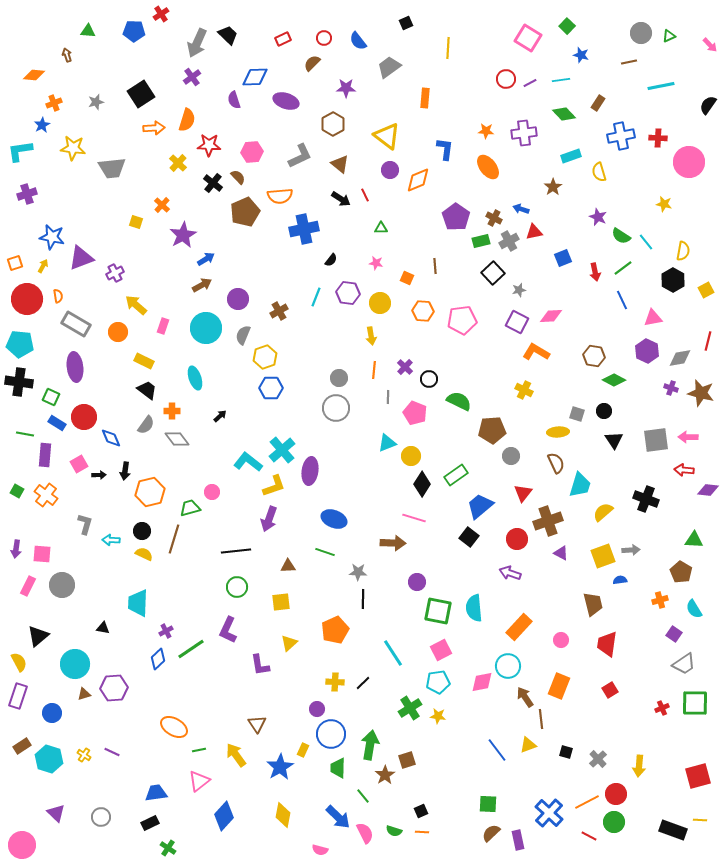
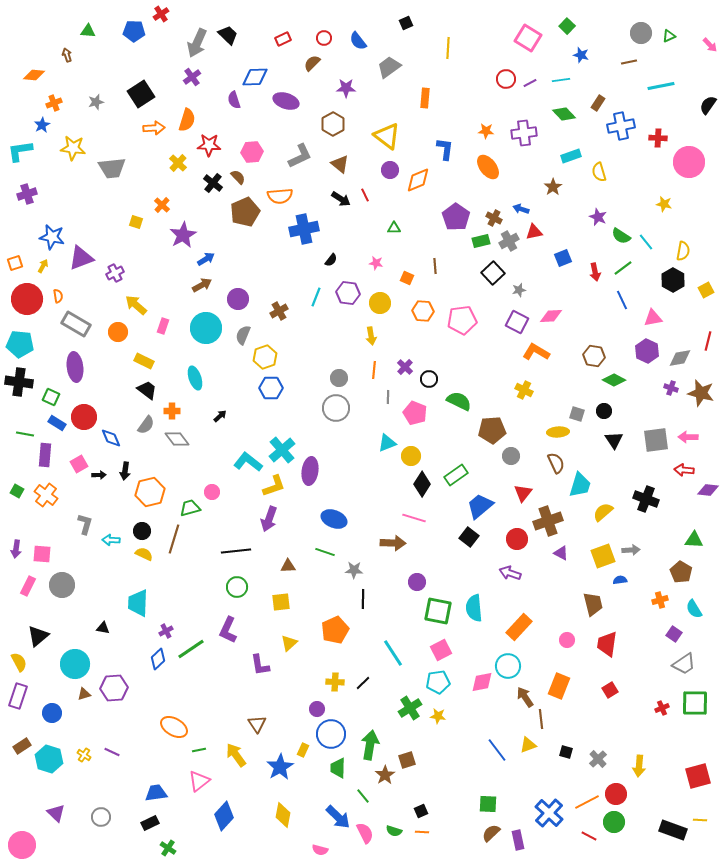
blue cross at (621, 136): moved 10 px up
green triangle at (381, 228): moved 13 px right
gray star at (358, 572): moved 4 px left, 2 px up
pink circle at (561, 640): moved 6 px right
